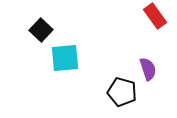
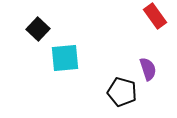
black square: moved 3 px left, 1 px up
